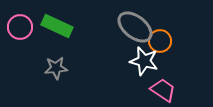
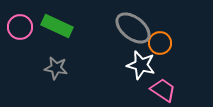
gray ellipse: moved 2 px left, 1 px down
orange circle: moved 2 px down
white star: moved 3 px left, 4 px down
gray star: rotated 15 degrees clockwise
